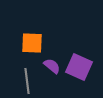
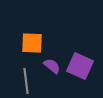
purple square: moved 1 px right, 1 px up
gray line: moved 1 px left
